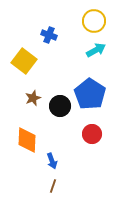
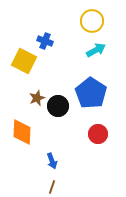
yellow circle: moved 2 px left
blue cross: moved 4 px left, 6 px down
yellow square: rotated 10 degrees counterclockwise
blue pentagon: moved 1 px right, 1 px up
brown star: moved 4 px right
black circle: moved 2 px left
red circle: moved 6 px right
orange diamond: moved 5 px left, 8 px up
brown line: moved 1 px left, 1 px down
